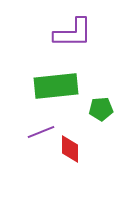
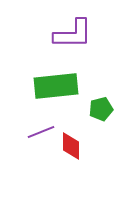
purple L-shape: moved 1 px down
green pentagon: rotated 10 degrees counterclockwise
red diamond: moved 1 px right, 3 px up
